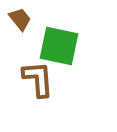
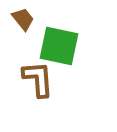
brown trapezoid: moved 3 px right
